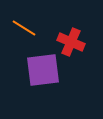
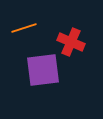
orange line: rotated 50 degrees counterclockwise
